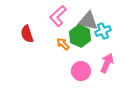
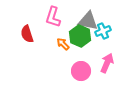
pink L-shape: moved 5 px left, 1 px down; rotated 30 degrees counterclockwise
